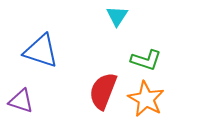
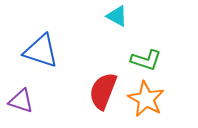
cyan triangle: rotated 35 degrees counterclockwise
